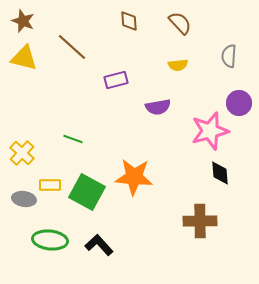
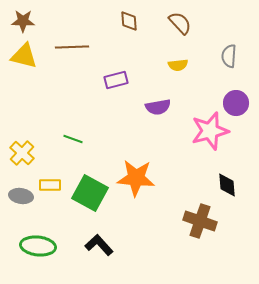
brown star: rotated 20 degrees counterclockwise
brown line: rotated 44 degrees counterclockwise
yellow triangle: moved 2 px up
purple circle: moved 3 px left
black diamond: moved 7 px right, 12 px down
orange star: moved 2 px right, 1 px down
green square: moved 3 px right, 1 px down
gray ellipse: moved 3 px left, 3 px up
brown cross: rotated 20 degrees clockwise
green ellipse: moved 12 px left, 6 px down
